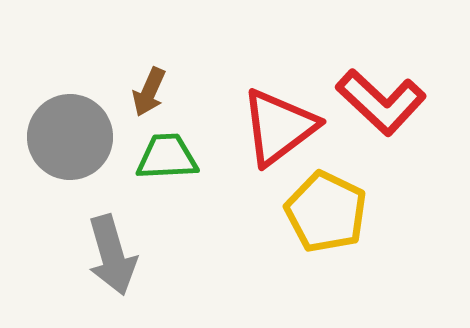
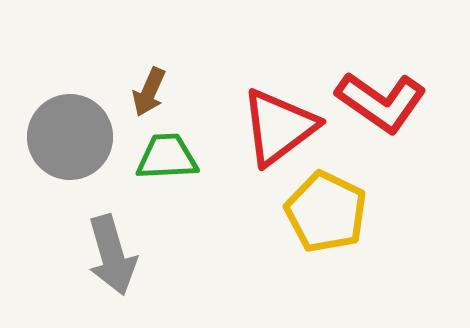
red L-shape: rotated 8 degrees counterclockwise
